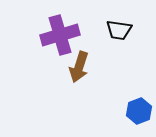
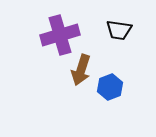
brown arrow: moved 2 px right, 3 px down
blue hexagon: moved 29 px left, 24 px up
